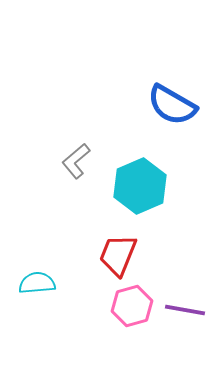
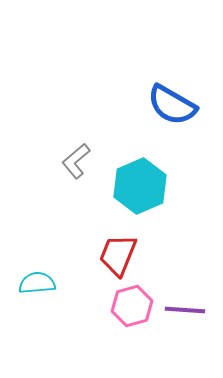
purple line: rotated 6 degrees counterclockwise
